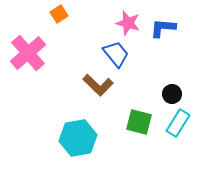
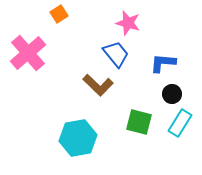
blue L-shape: moved 35 px down
cyan rectangle: moved 2 px right
